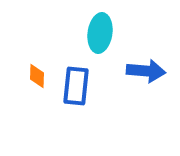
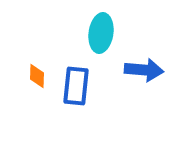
cyan ellipse: moved 1 px right
blue arrow: moved 2 px left, 1 px up
